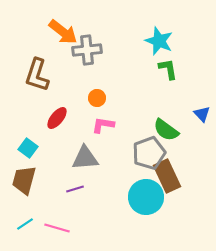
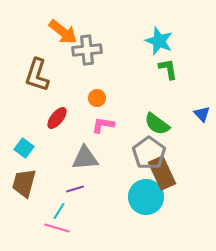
green semicircle: moved 9 px left, 6 px up
cyan square: moved 4 px left
gray pentagon: rotated 16 degrees counterclockwise
brown rectangle: moved 5 px left, 3 px up
brown trapezoid: moved 3 px down
cyan line: moved 34 px right, 13 px up; rotated 24 degrees counterclockwise
